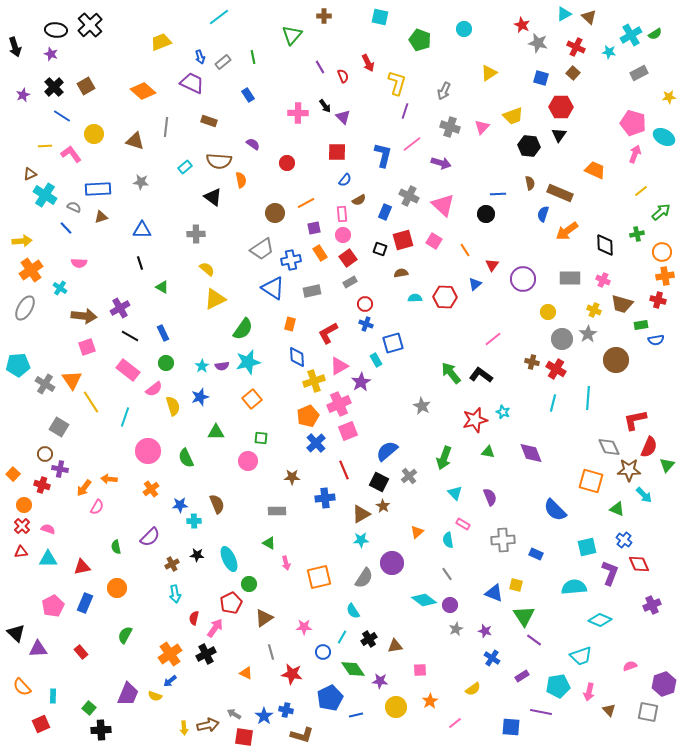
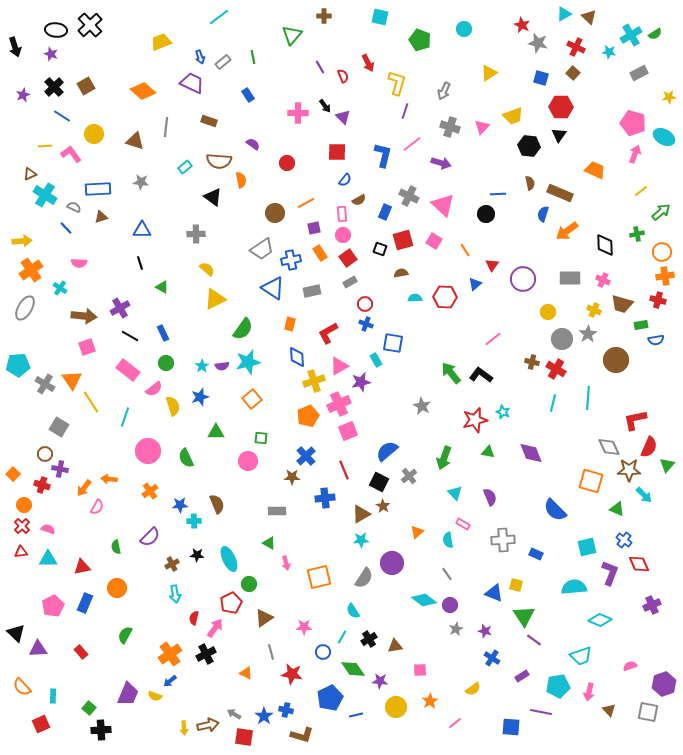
blue square at (393, 343): rotated 25 degrees clockwise
purple star at (361, 382): rotated 18 degrees clockwise
blue cross at (316, 443): moved 10 px left, 13 px down
orange cross at (151, 489): moved 1 px left, 2 px down
